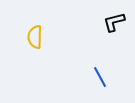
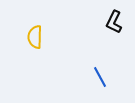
black L-shape: rotated 50 degrees counterclockwise
